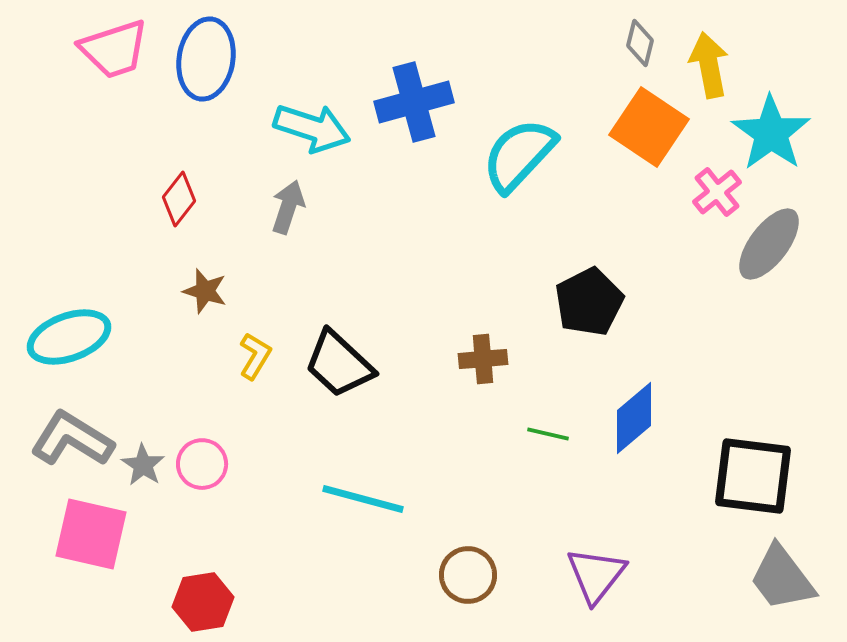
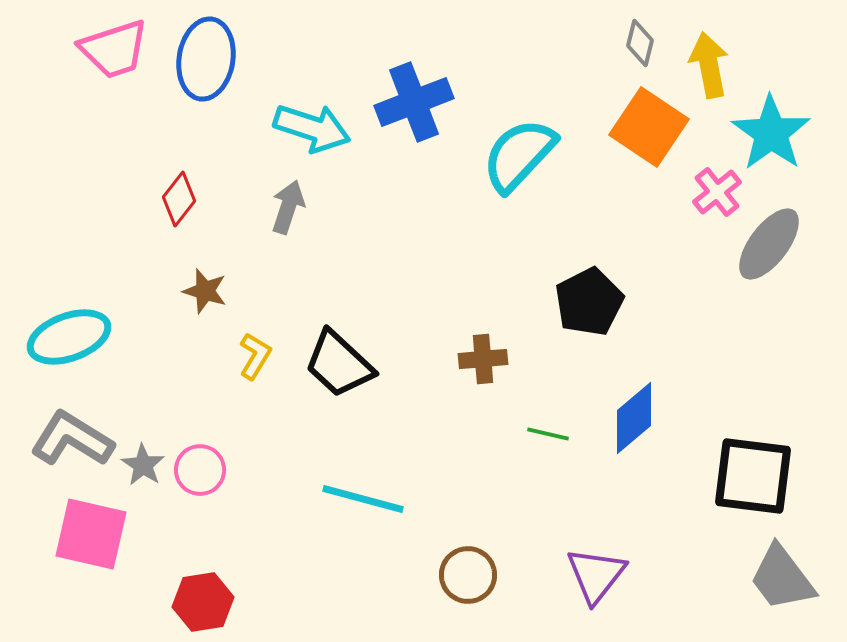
blue cross: rotated 6 degrees counterclockwise
pink circle: moved 2 px left, 6 px down
